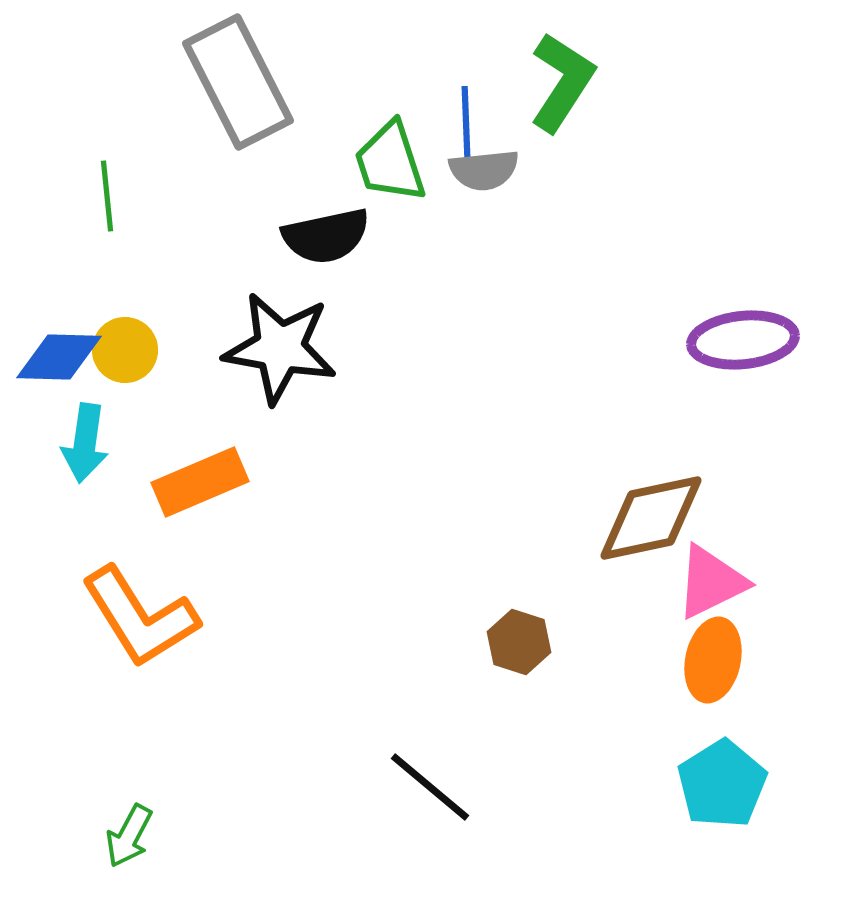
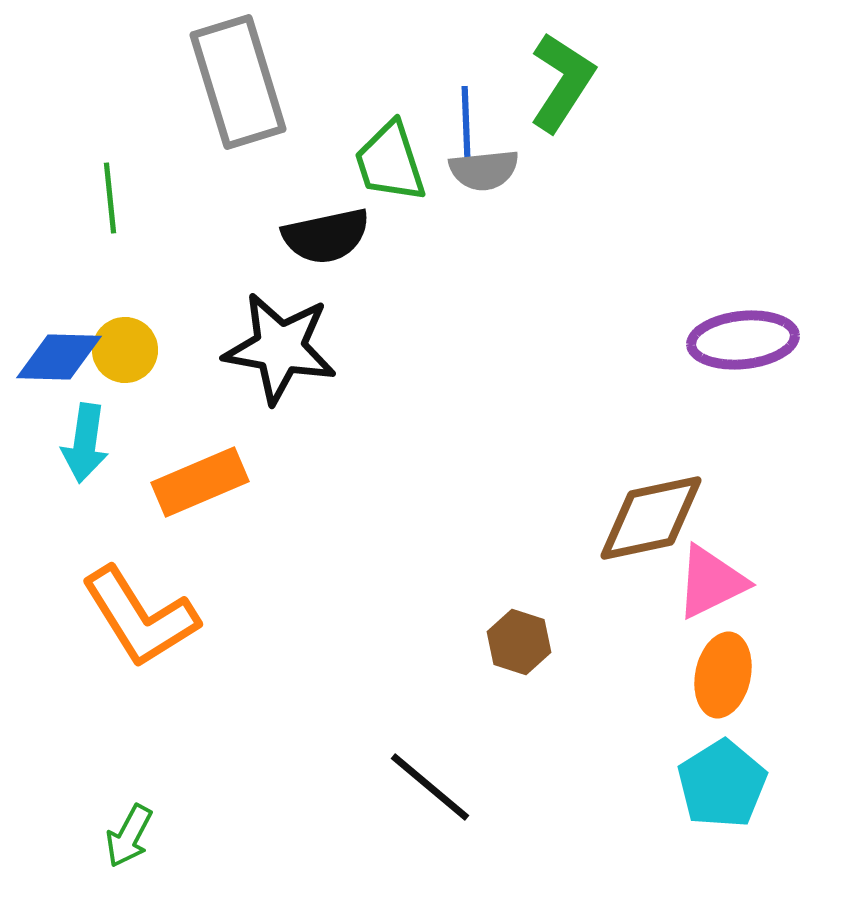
gray rectangle: rotated 10 degrees clockwise
green line: moved 3 px right, 2 px down
orange ellipse: moved 10 px right, 15 px down
